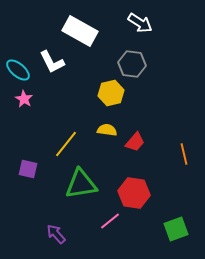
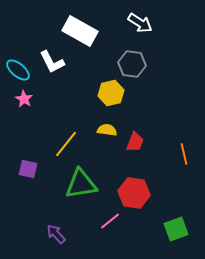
red trapezoid: rotated 20 degrees counterclockwise
